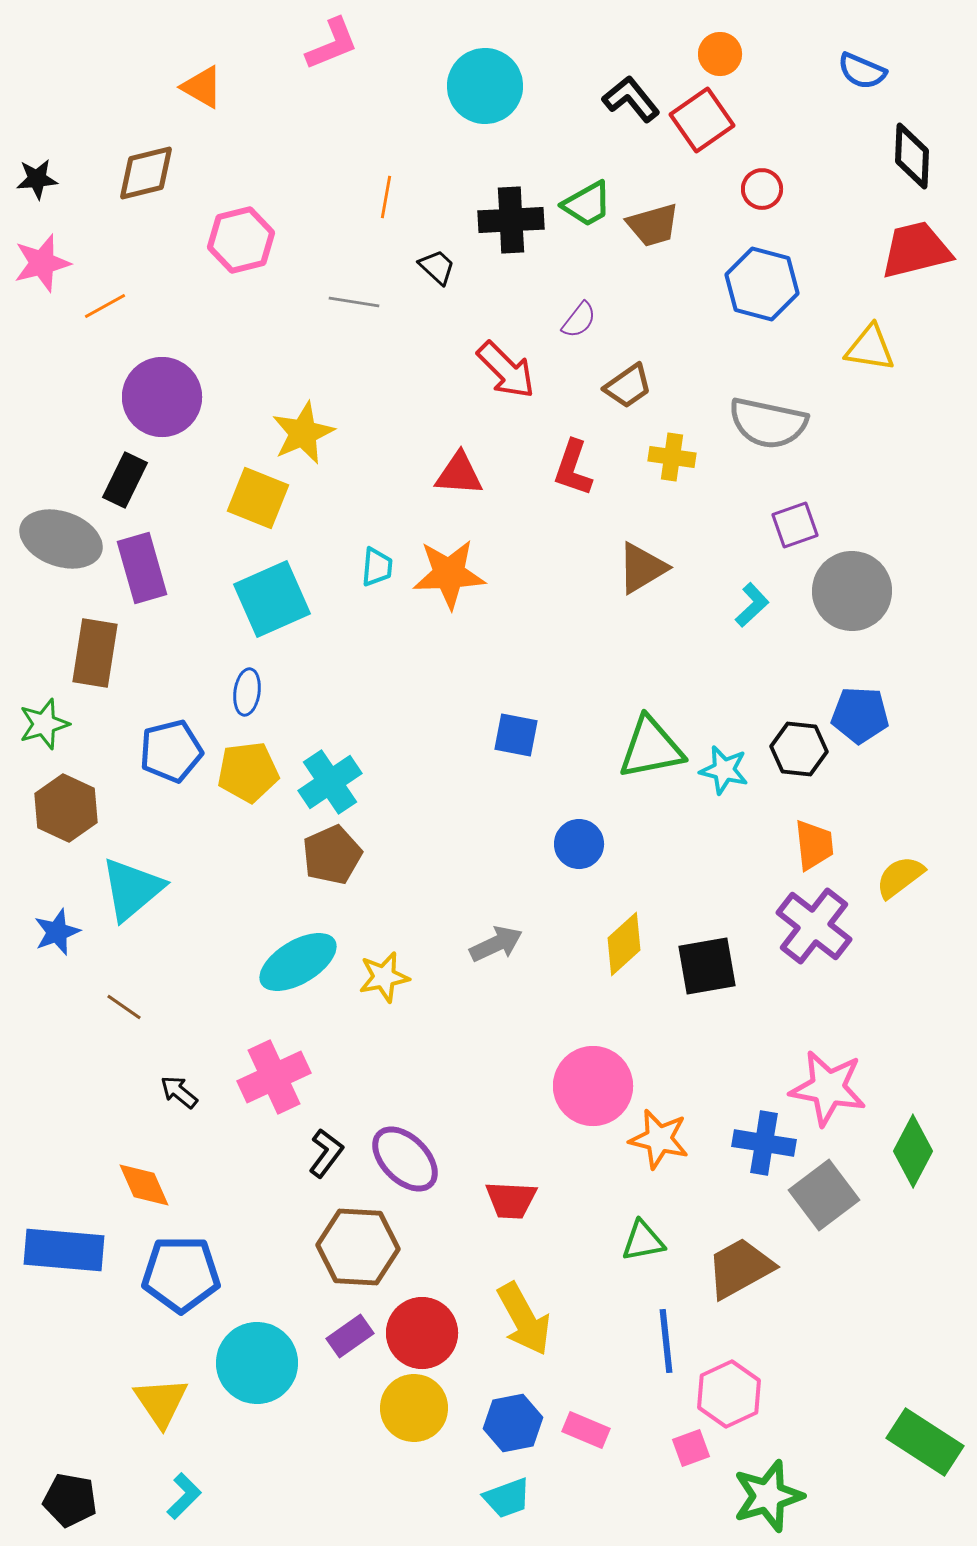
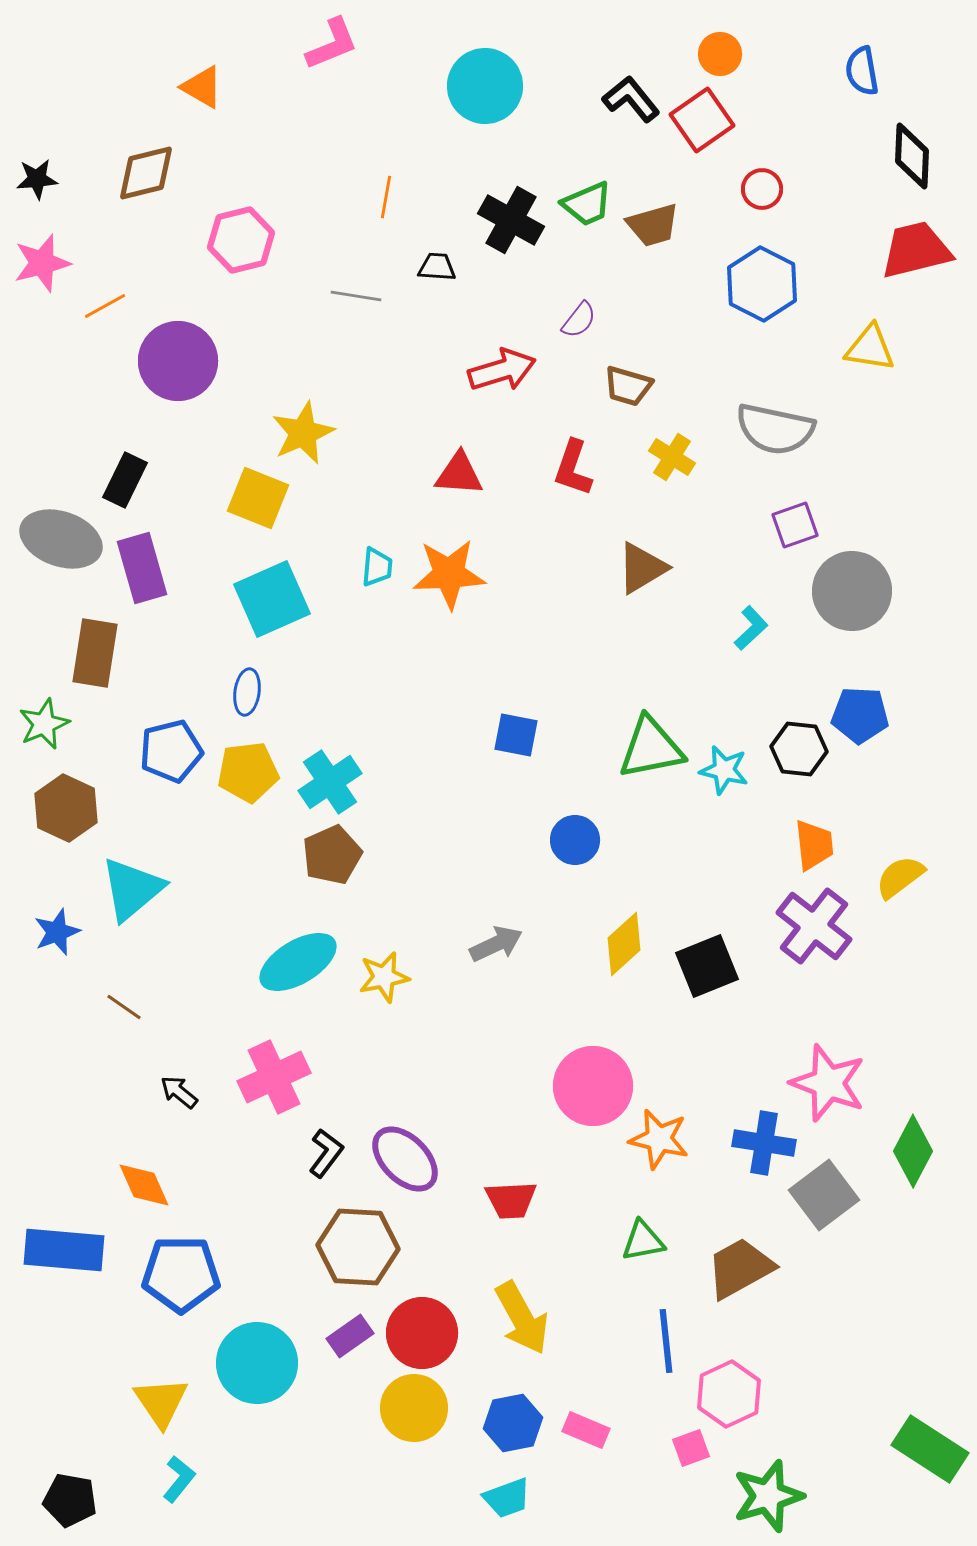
blue semicircle at (862, 71): rotated 57 degrees clockwise
green trapezoid at (587, 204): rotated 6 degrees clockwise
black cross at (511, 220): rotated 32 degrees clockwise
black trapezoid at (437, 267): rotated 39 degrees counterclockwise
blue hexagon at (762, 284): rotated 12 degrees clockwise
gray line at (354, 302): moved 2 px right, 6 px up
red arrow at (506, 370): moved 4 px left; rotated 62 degrees counterclockwise
brown trapezoid at (628, 386): rotated 51 degrees clockwise
purple circle at (162, 397): moved 16 px right, 36 px up
gray semicircle at (768, 423): moved 7 px right, 6 px down
yellow cross at (672, 457): rotated 24 degrees clockwise
cyan L-shape at (752, 605): moved 1 px left, 23 px down
green star at (44, 724): rotated 6 degrees counterclockwise
blue circle at (579, 844): moved 4 px left, 4 px up
black square at (707, 966): rotated 12 degrees counterclockwise
pink star at (828, 1088): moved 5 px up; rotated 10 degrees clockwise
red trapezoid at (511, 1200): rotated 6 degrees counterclockwise
yellow arrow at (524, 1319): moved 2 px left, 1 px up
green rectangle at (925, 1442): moved 5 px right, 7 px down
cyan L-shape at (184, 1496): moved 5 px left, 17 px up; rotated 6 degrees counterclockwise
